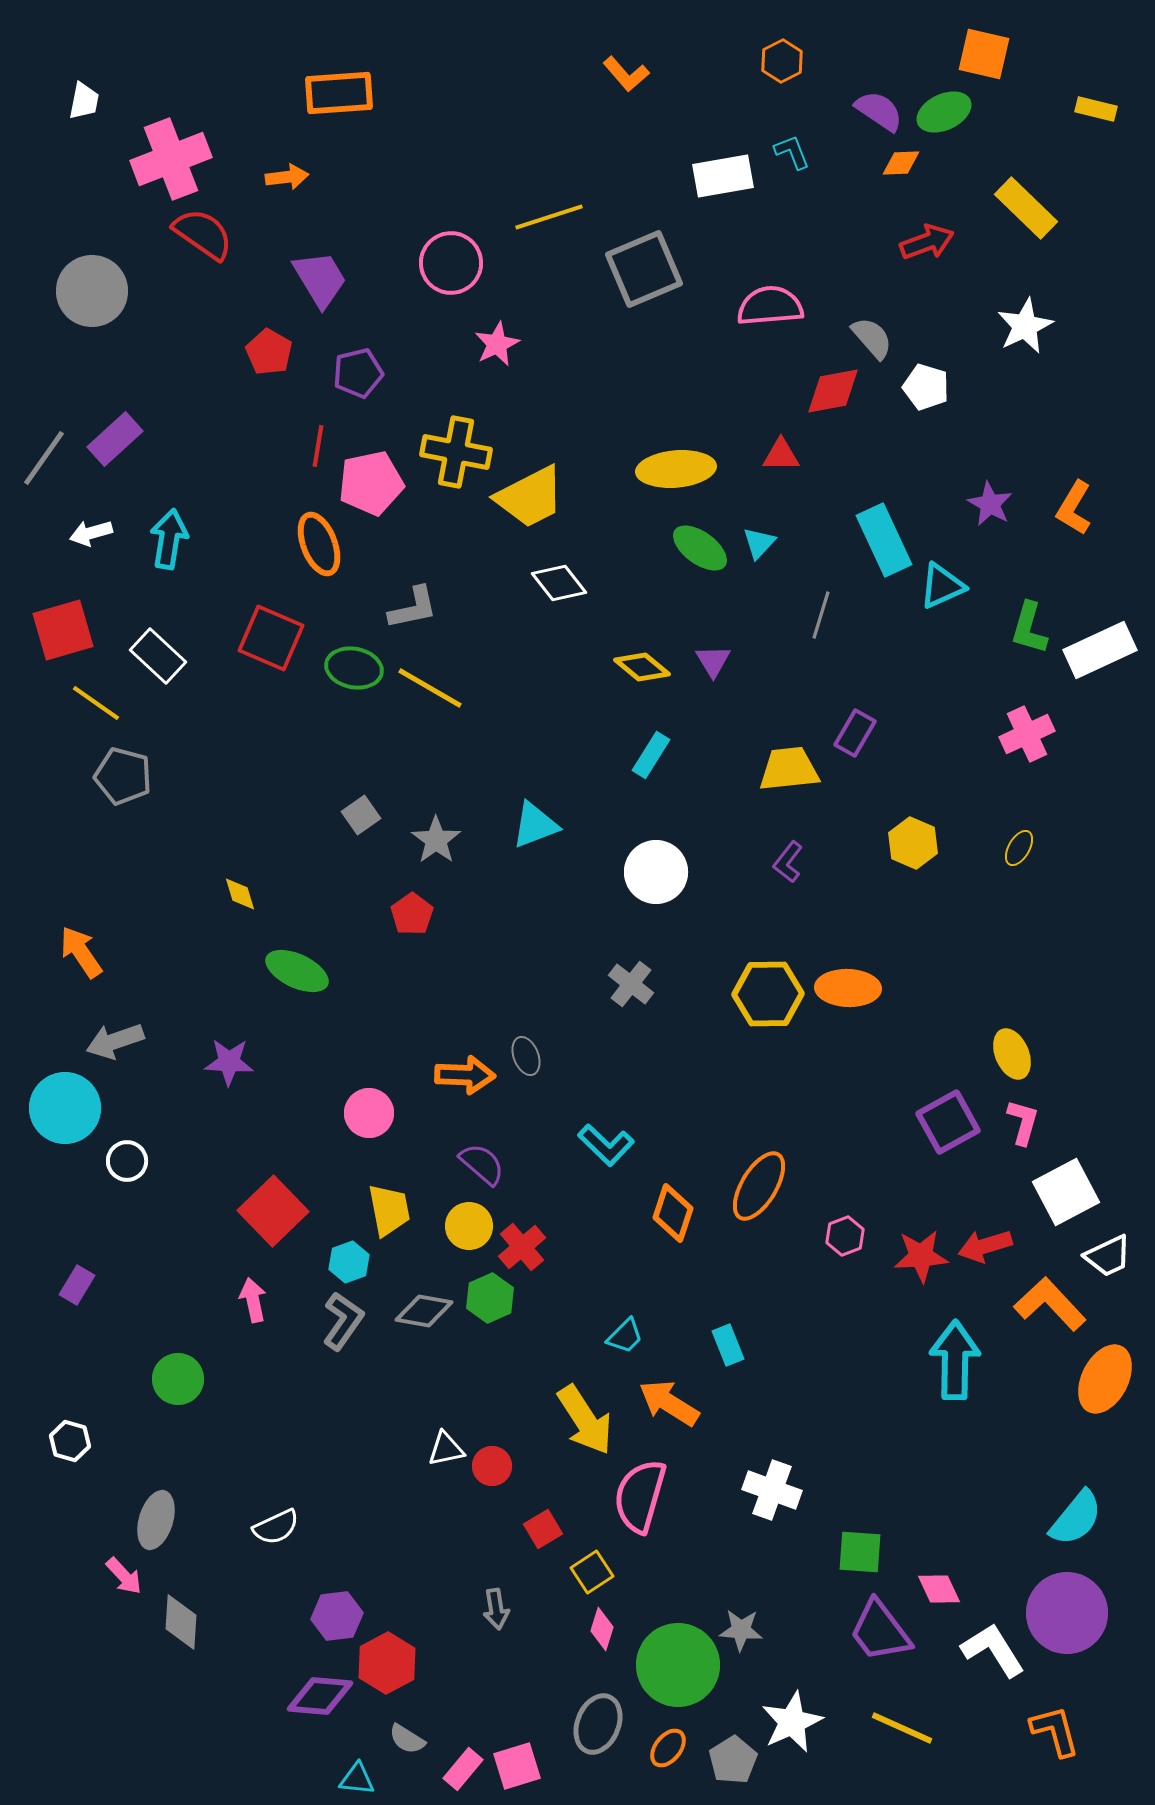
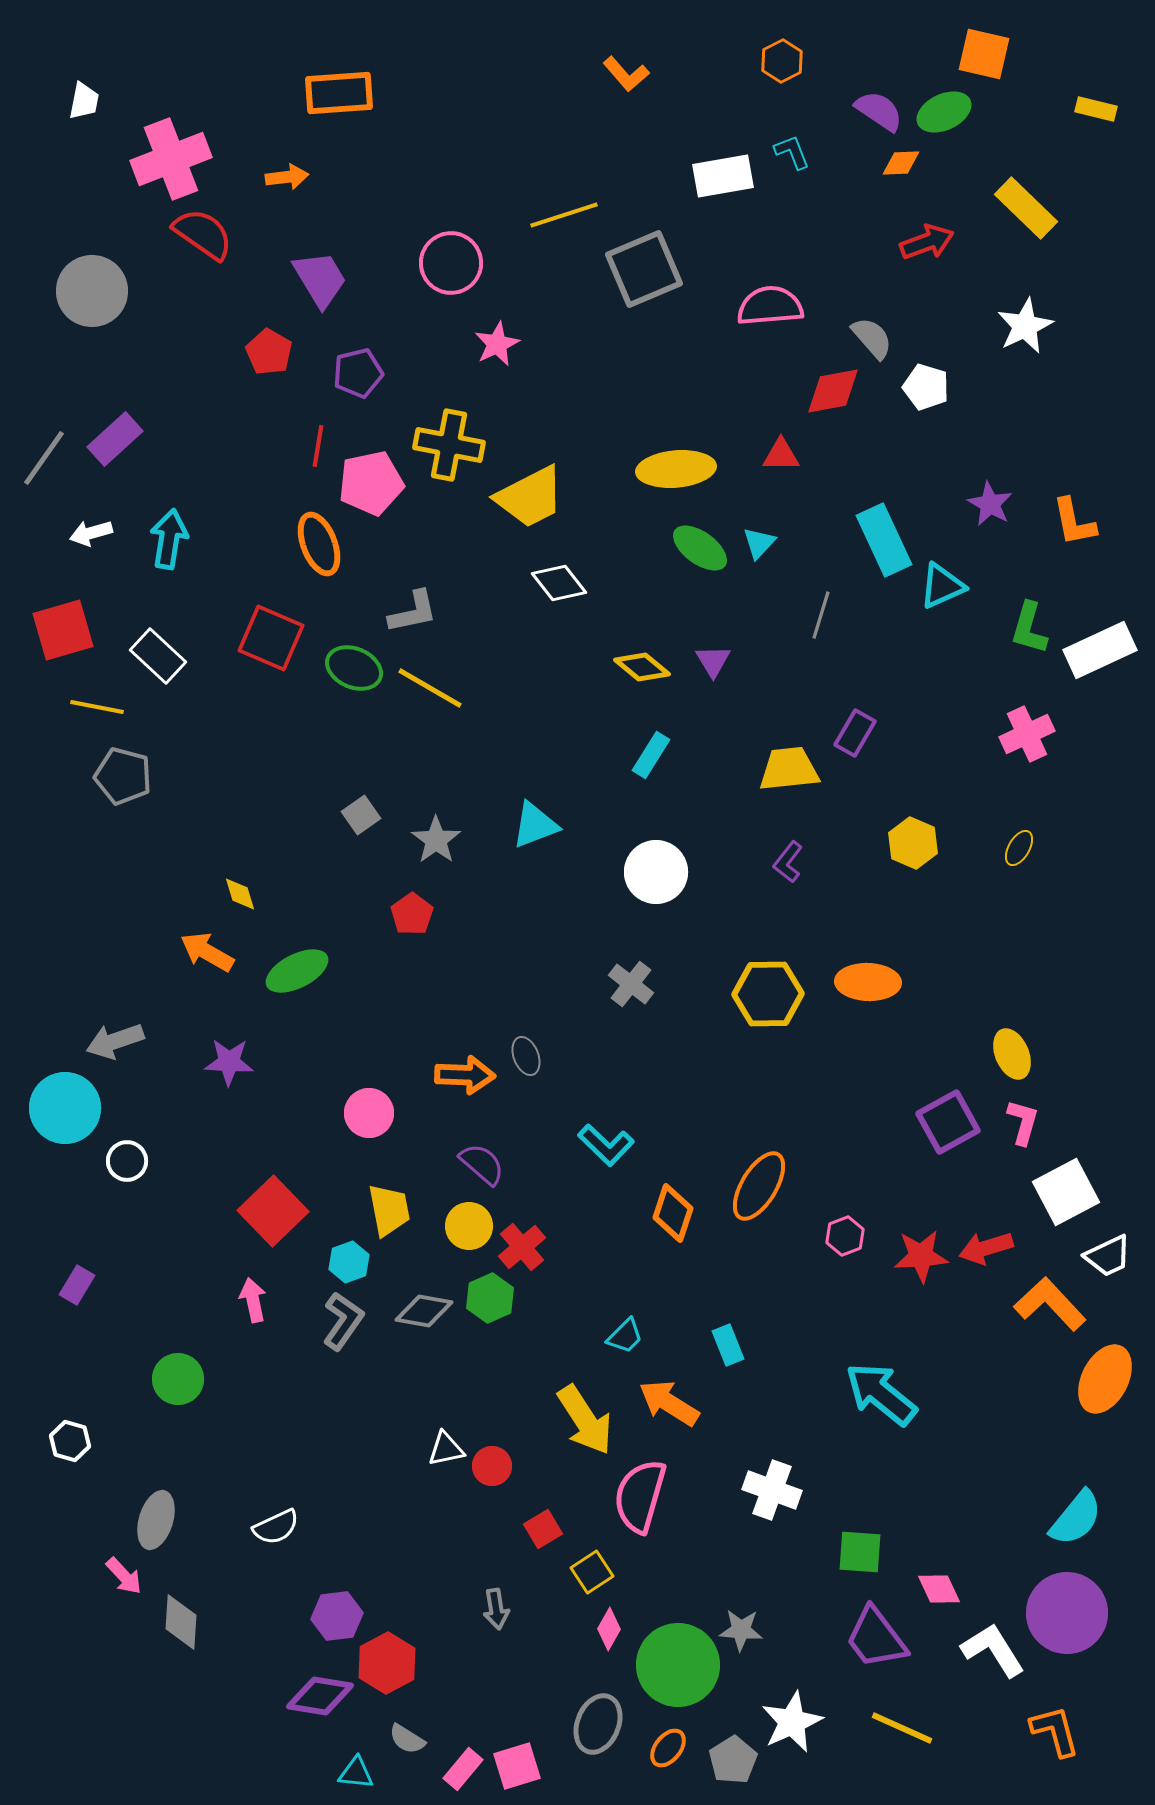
yellow line at (549, 217): moved 15 px right, 2 px up
yellow cross at (456, 452): moved 7 px left, 7 px up
orange L-shape at (1074, 508): moved 14 px down; rotated 42 degrees counterclockwise
gray L-shape at (413, 608): moved 4 px down
green ellipse at (354, 668): rotated 12 degrees clockwise
yellow line at (96, 703): moved 1 px right, 4 px down; rotated 24 degrees counterclockwise
orange arrow at (81, 952): moved 126 px right; rotated 26 degrees counterclockwise
green ellipse at (297, 971): rotated 52 degrees counterclockwise
orange ellipse at (848, 988): moved 20 px right, 6 px up
red arrow at (985, 1246): moved 1 px right, 2 px down
cyan arrow at (955, 1360): moved 74 px left, 34 px down; rotated 52 degrees counterclockwise
pink diamond at (602, 1629): moved 7 px right; rotated 12 degrees clockwise
purple trapezoid at (880, 1631): moved 4 px left, 7 px down
purple diamond at (320, 1696): rotated 4 degrees clockwise
cyan triangle at (357, 1779): moved 1 px left, 6 px up
